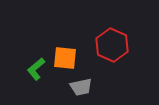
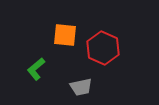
red hexagon: moved 9 px left, 3 px down
orange square: moved 23 px up
